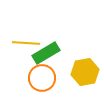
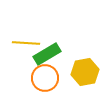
green rectangle: moved 1 px right, 1 px down
orange circle: moved 3 px right
